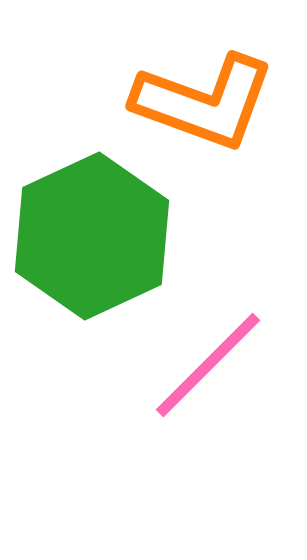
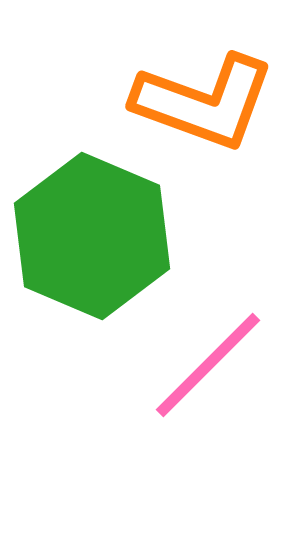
green hexagon: rotated 12 degrees counterclockwise
